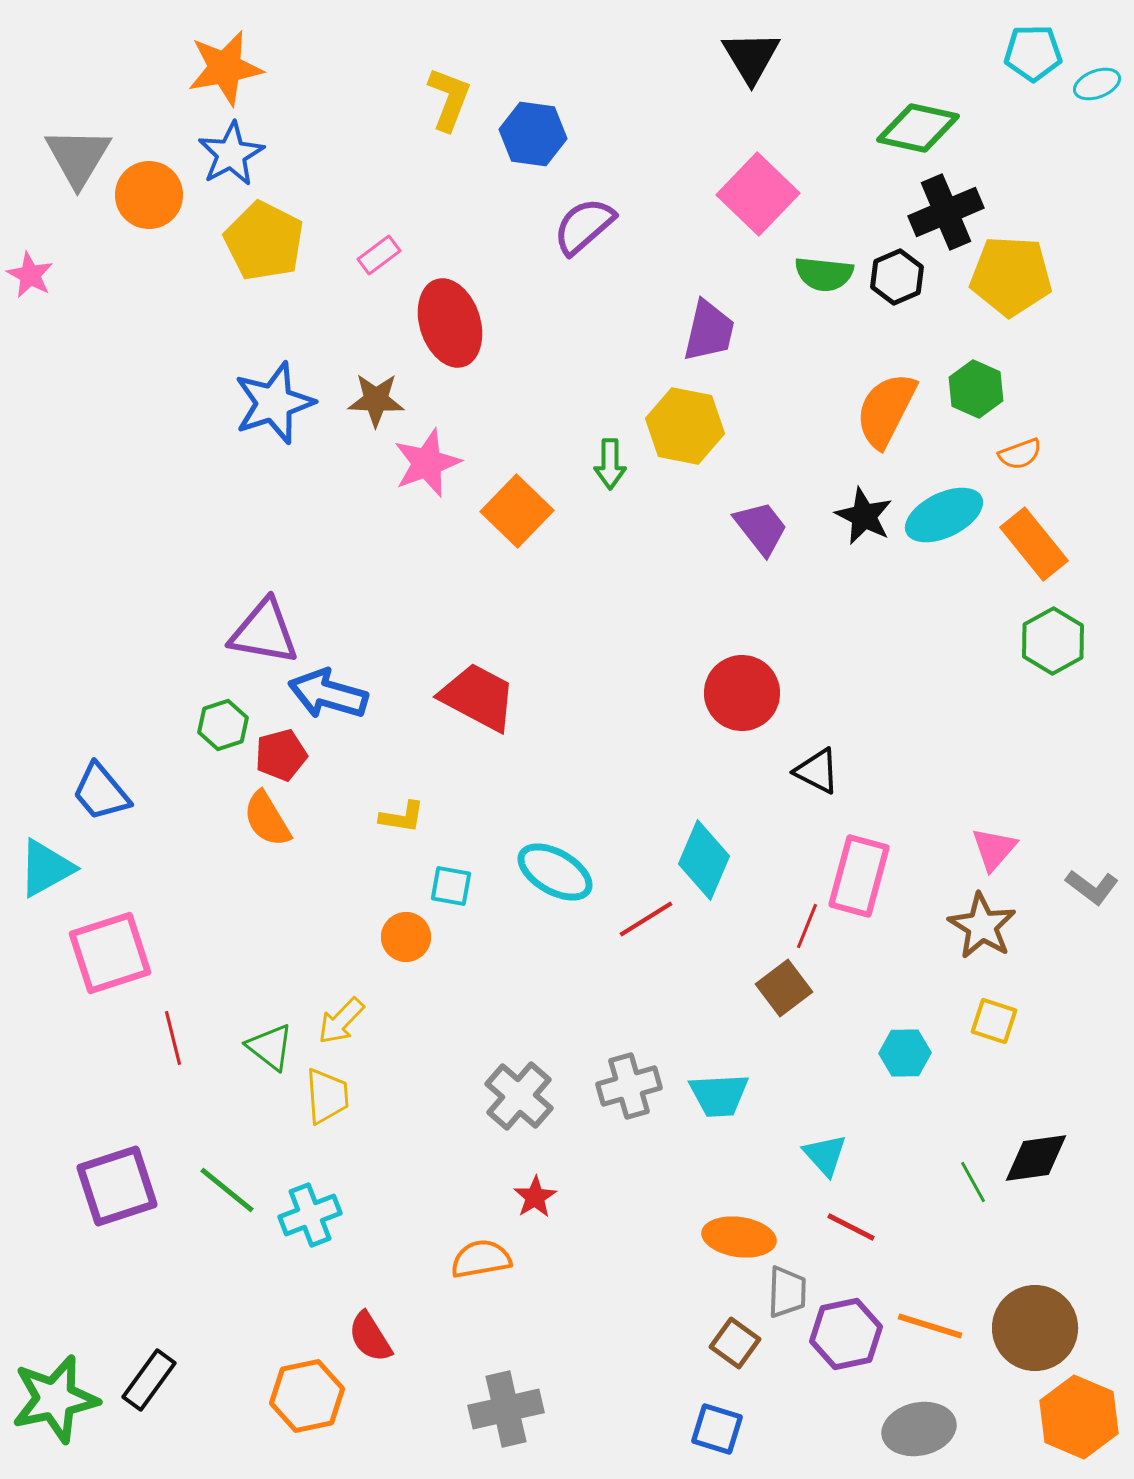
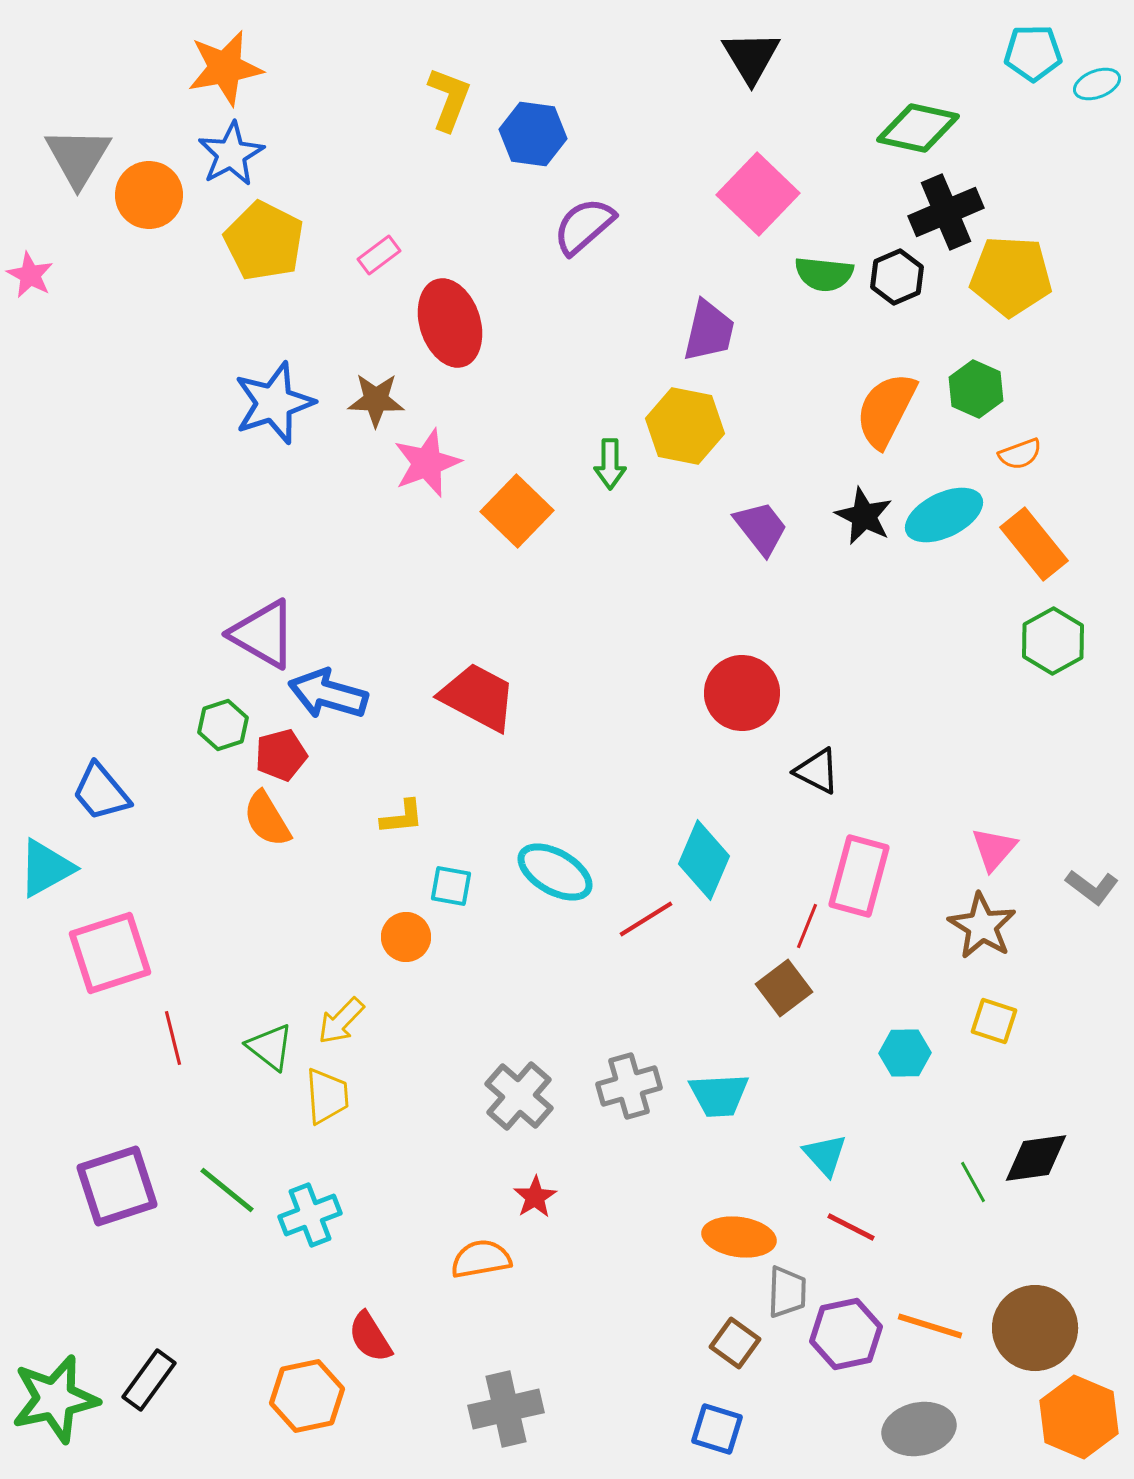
purple triangle at (264, 632): moved 1 px left, 2 px down; rotated 20 degrees clockwise
yellow L-shape at (402, 817): rotated 15 degrees counterclockwise
